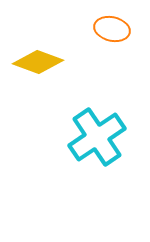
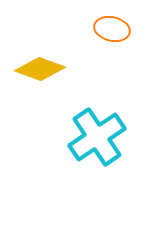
yellow diamond: moved 2 px right, 7 px down
